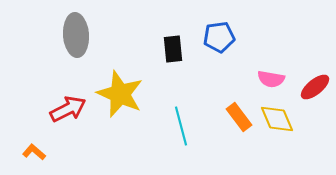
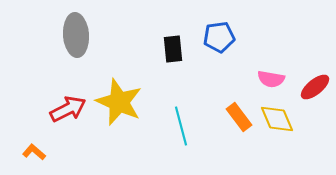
yellow star: moved 1 px left, 8 px down
